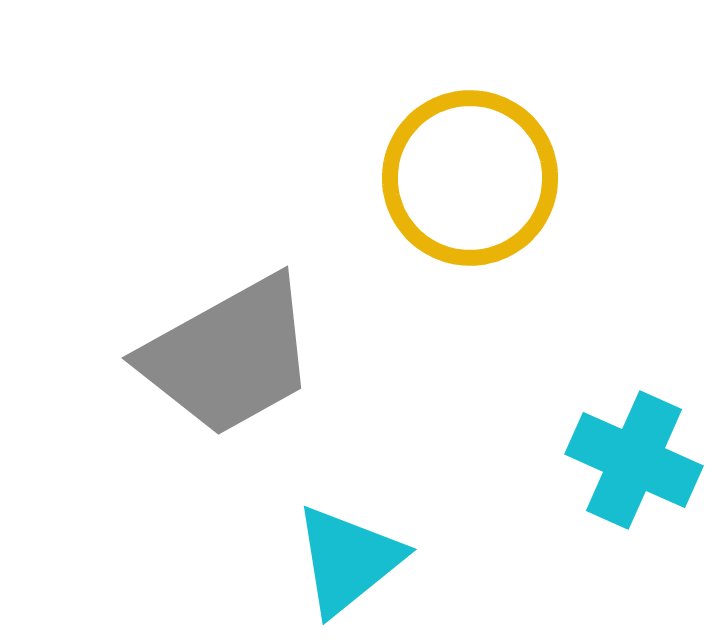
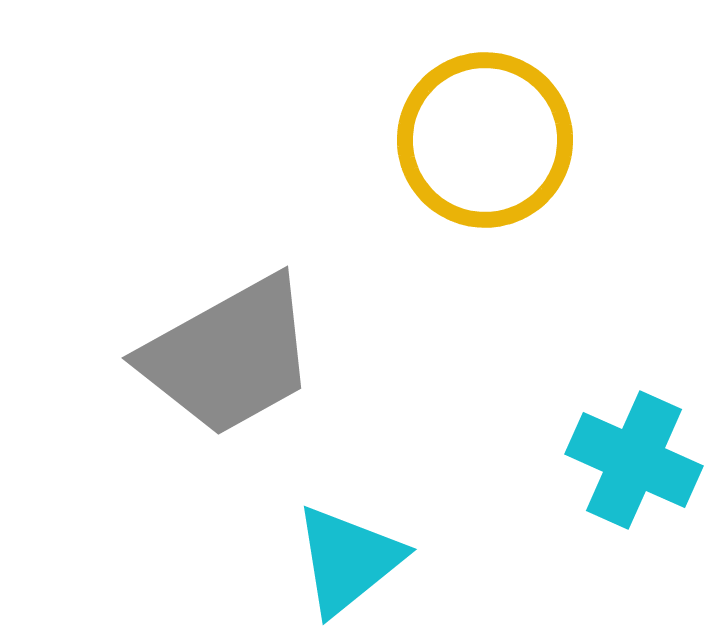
yellow circle: moved 15 px right, 38 px up
